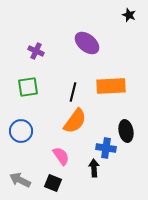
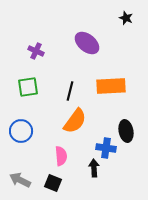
black star: moved 3 px left, 3 px down
black line: moved 3 px left, 1 px up
pink semicircle: rotated 30 degrees clockwise
